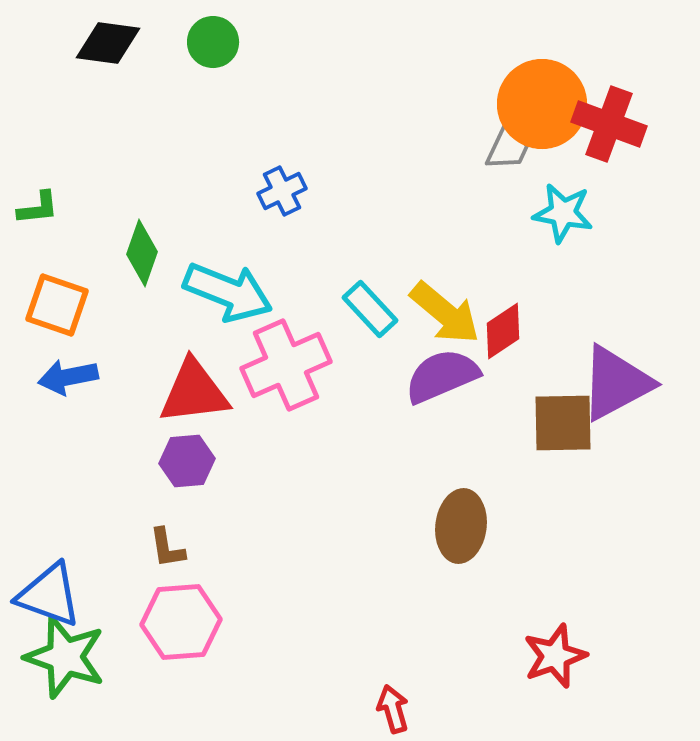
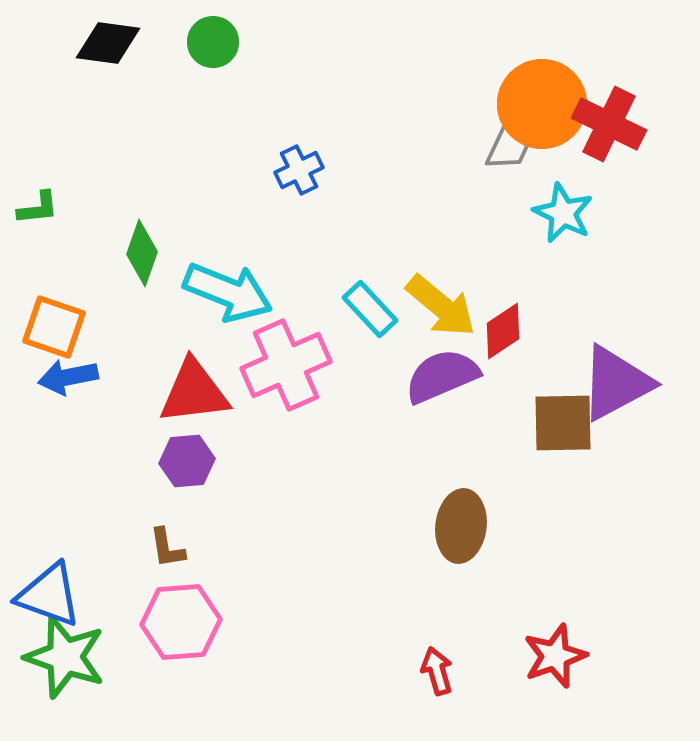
red cross: rotated 6 degrees clockwise
blue cross: moved 17 px right, 21 px up
cyan star: rotated 16 degrees clockwise
orange square: moved 3 px left, 22 px down
yellow arrow: moved 4 px left, 7 px up
red arrow: moved 44 px right, 38 px up
